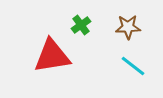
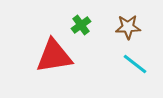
red triangle: moved 2 px right
cyan line: moved 2 px right, 2 px up
